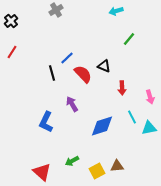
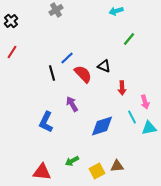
pink arrow: moved 5 px left, 5 px down
red triangle: rotated 36 degrees counterclockwise
